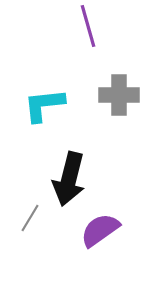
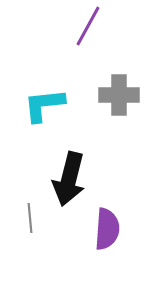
purple line: rotated 45 degrees clockwise
gray line: rotated 36 degrees counterclockwise
purple semicircle: moved 7 px right, 1 px up; rotated 129 degrees clockwise
